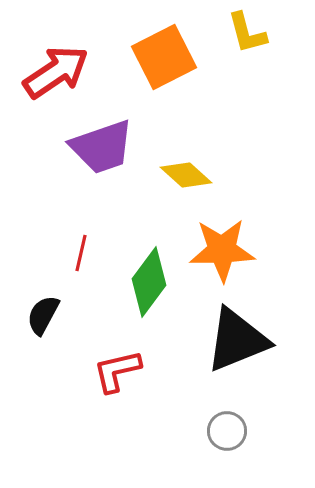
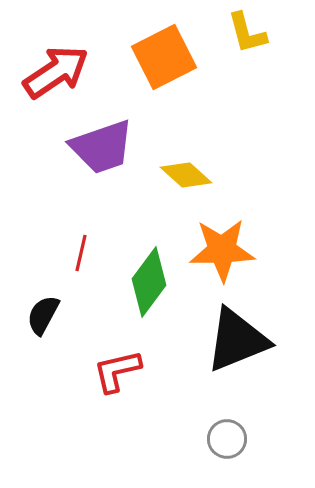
gray circle: moved 8 px down
